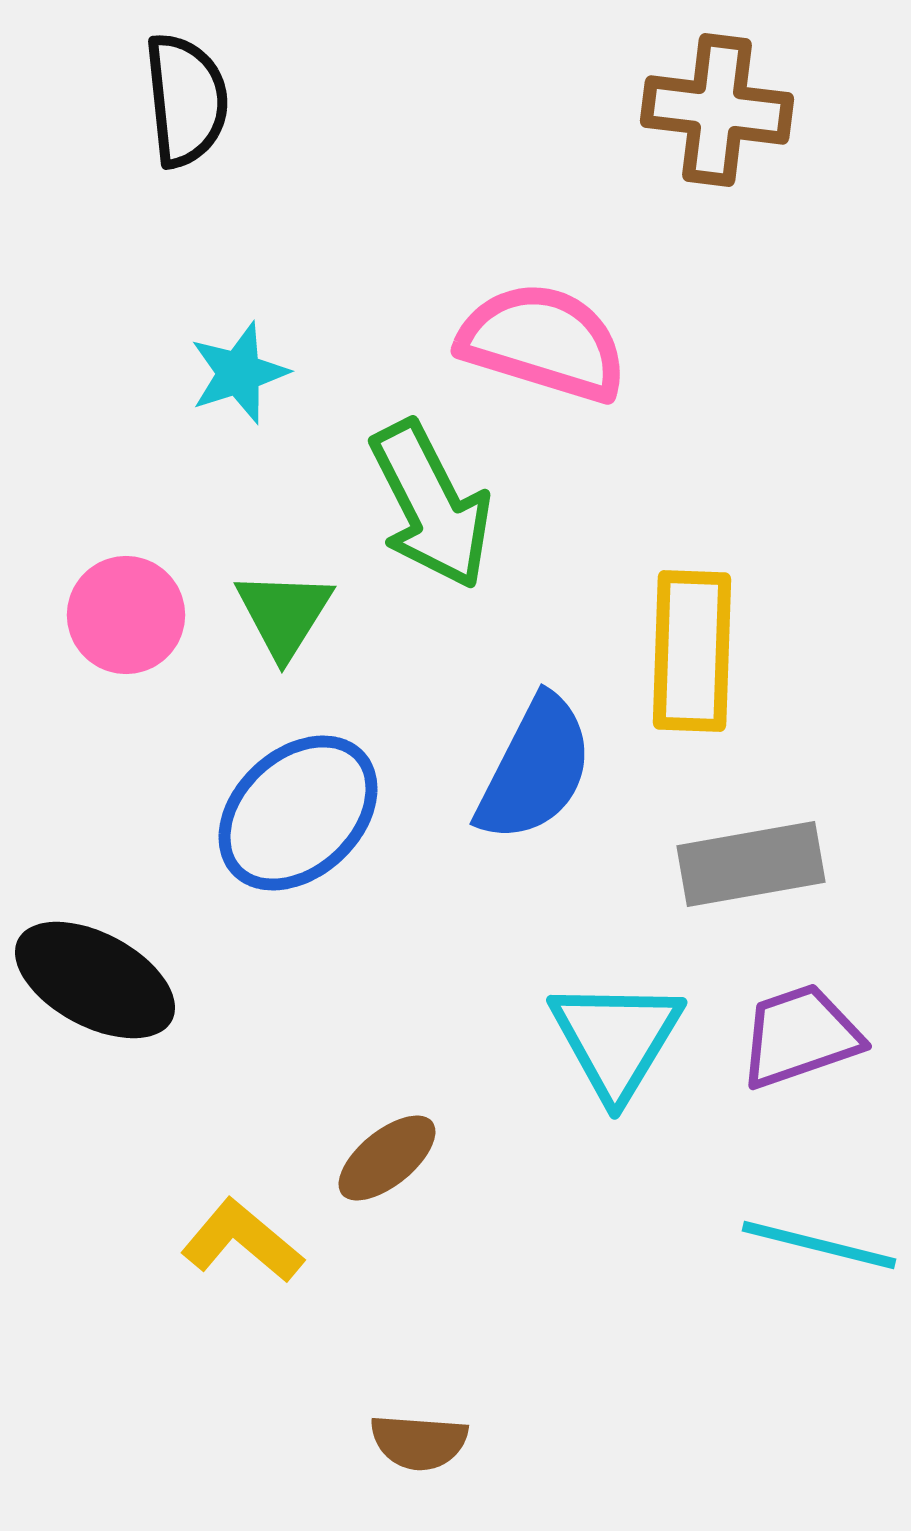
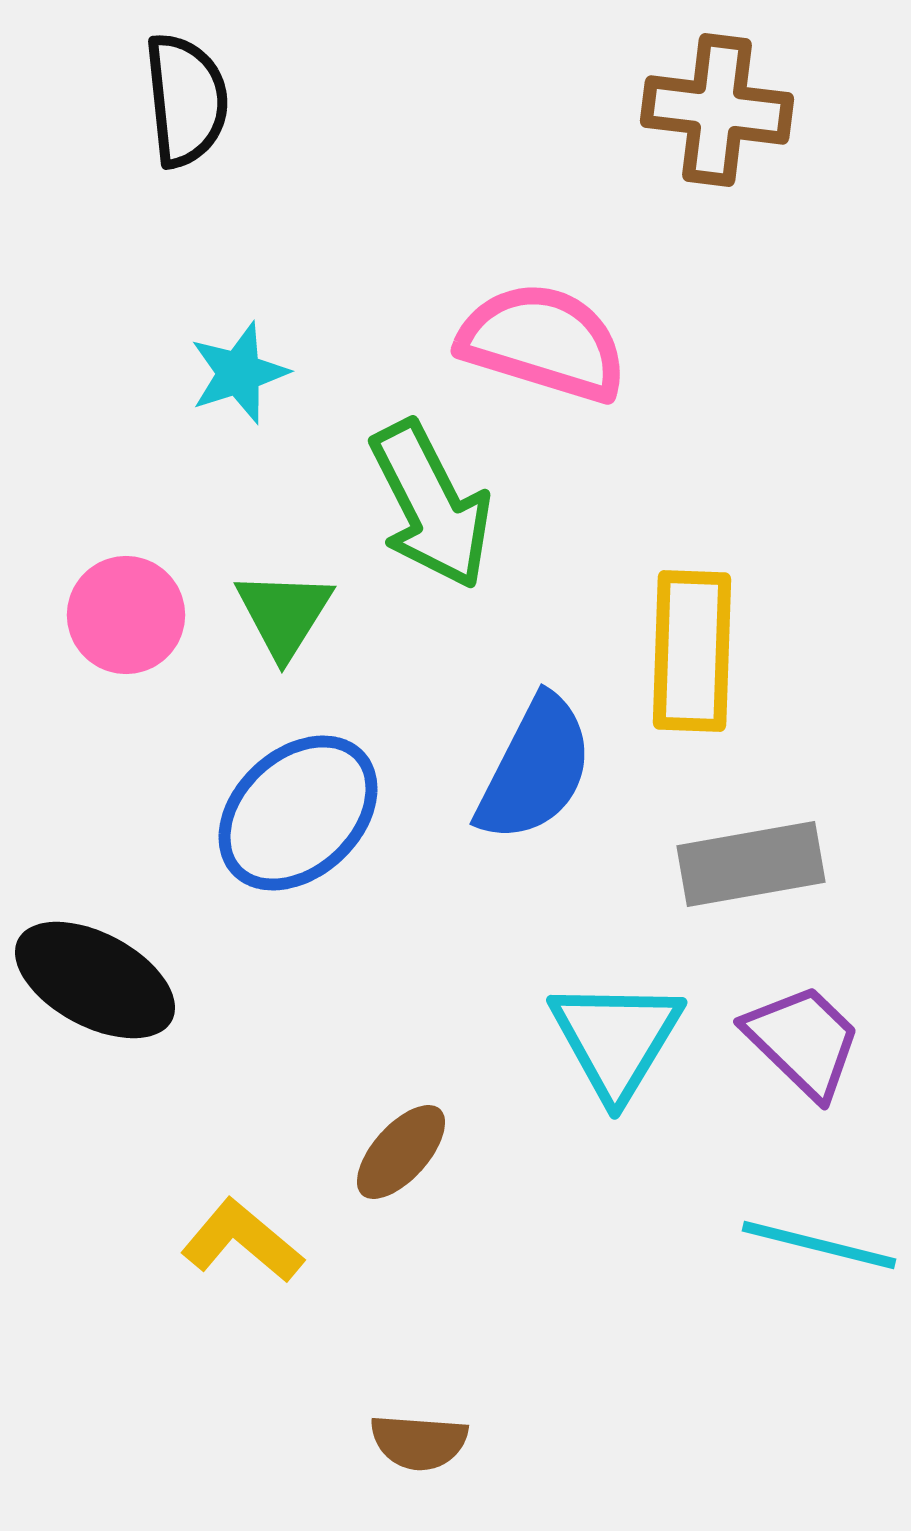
purple trapezoid: moved 3 px right, 5 px down; rotated 63 degrees clockwise
brown ellipse: moved 14 px right, 6 px up; rotated 9 degrees counterclockwise
